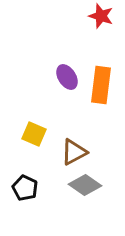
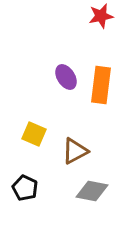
red star: rotated 30 degrees counterclockwise
purple ellipse: moved 1 px left
brown triangle: moved 1 px right, 1 px up
gray diamond: moved 7 px right, 6 px down; rotated 24 degrees counterclockwise
